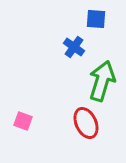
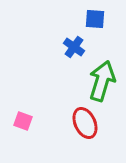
blue square: moved 1 px left
red ellipse: moved 1 px left
